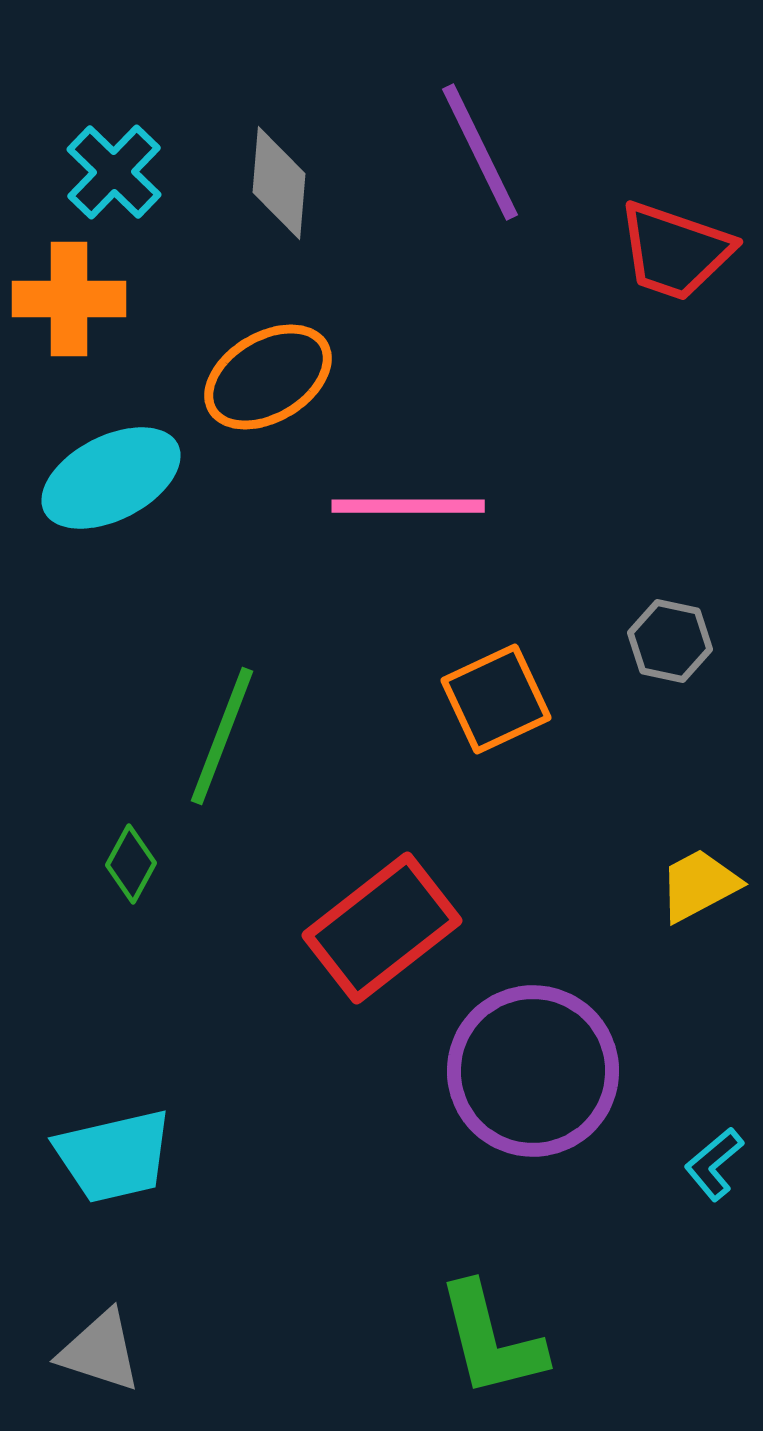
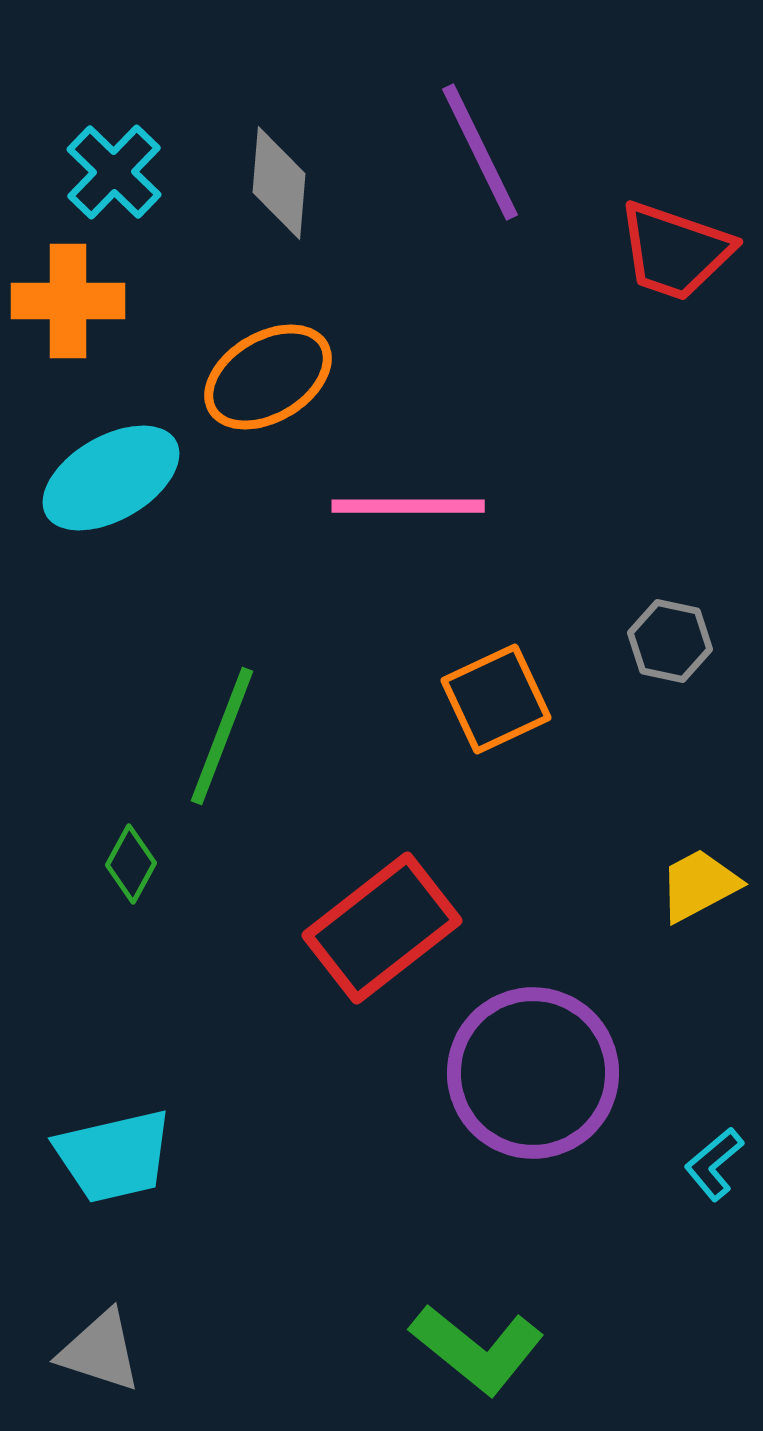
orange cross: moved 1 px left, 2 px down
cyan ellipse: rotated 3 degrees counterclockwise
purple circle: moved 2 px down
green L-shape: moved 14 px left, 9 px down; rotated 37 degrees counterclockwise
